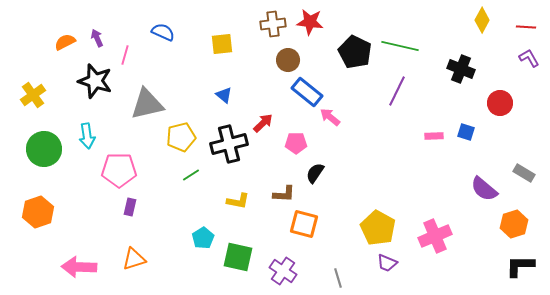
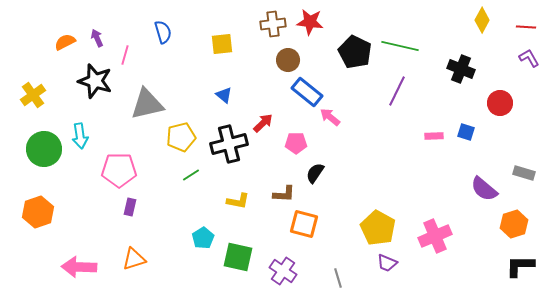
blue semicircle at (163, 32): rotated 50 degrees clockwise
cyan arrow at (87, 136): moved 7 px left
gray rectangle at (524, 173): rotated 15 degrees counterclockwise
